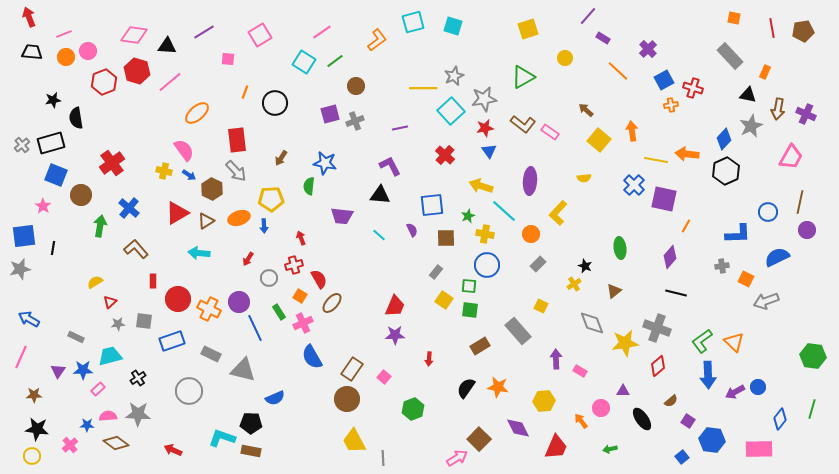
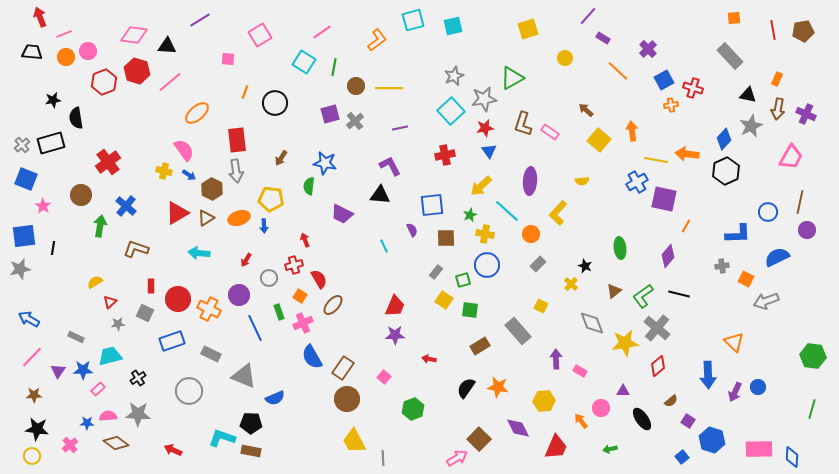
red arrow at (29, 17): moved 11 px right
orange square at (734, 18): rotated 16 degrees counterclockwise
cyan square at (413, 22): moved 2 px up
cyan square at (453, 26): rotated 30 degrees counterclockwise
red line at (772, 28): moved 1 px right, 2 px down
purple line at (204, 32): moved 4 px left, 12 px up
green line at (335, 61): moved 1 px left, 6 px down; rotated 42 degrees counterclockwise
orange rectangle at (765, 72): moved 12 px right, 7 px down
green triangle at (523, 77): moved 11 px left, 1 px down
yellow line at (423, 88): moved 34 px left
gray cross at (355, 121): rotated 18 degrees counterclockwise
brown L-shape at (523, 124): rotated 70 degrees clockwise
red cross at (445, 155): rotated 36 degrees clockwise
red cross at (112, 163): moved 4 px left, 1 px up
gray arrow at (236, 171): rotated 35 degrees clockwise
blue square at (56, 175): moved 30 px left, 4 px down
yellow semicircle at (584, 178): moved 2 px left, 3 px down
blue cross at (634, 185): moved 3 px right, 3 px up; rotated 15 degrees clockwise
yellow arrow at (481, 186): rotated 60 degrees counterclockwise
yellow pentagon at (271, 199): rotated 10 degrees clockwise
blue cross at (129, 208): moved 3 px left, 2 px up
cyan line at (504, 211): moved 3 px right
purple trapezoid at (342, 216): moved 2 px up; rotated 20 degrees clockwise
green star at (468, 216): moved 2 px right, 1 px up
brown triangle at (206, 221): moved 3 px up
cyan line at (379, 235): moved 5 px right, 11 px down; rotated 24 degrees clockwise
red arrow at (301, 238): moved 4 px right, 2 px down
brown L-shape at (136, 249): rotated 30 degrees counterclockwise
purple diamond at (670, 257): moved 2 px left, 1 px up
red arrow at (248, 259): moved 2 px left, 1 px down
red rectangle at (153, 281): moved 2 px left, 5 px down
yellow cross at (574, 284): moved 3 px left; rotated 16 degrees counterclockwise
green square at (469, 286): moved 6 px left, 6 px up; rotated 21 degrees counterclockwise
black line at (676, 293): moved 3 px right, 1 px down
purple circle at (239, 302): moved 7 px up
brown ellipse at (332, 303): moved 1 px right, 2 px down
green rectangle at (279, 312): rotated 14 degrees clockwise
gray square at (144, 321): moved 1 px right, 8 px up; rotated 18 degrees clockwise
gray cross at (657, 328): rotated 20 degrees clockwise
green L-shape at (702, 341): moved 59 px left, 45 px up
pink line at (21, 357): moved 11 px right; rotated 20 degrees clockwise
red arrow at (429, 359): rotated 96 degrees clockwise
brown rectangle at (352, 369): moved 9 px left, 1 px up
gray triangle at (243, 370): moved 1 px right, 6 px down; rotated 8 degrees clockwise
purple arrow at (735, 392): rotated 36 degrees counterclockwise
blue diamond at (780, 419): moved 12 px right, 38 px down; rotated 35 degrees counterclockwise
blue star at (87, 425): moved 2 px up
blue hexagon at (712, 440): rotated 10 degrees clockwise
